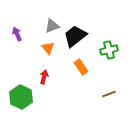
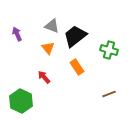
gray triangle: rotated 42 degrees clockwise
green cross: rotated 30 degrees clockwise
orange rectangle: moved 4 px left
red arrow: rotated 56 degrees counterclockwise
green hexagon: moved 4 px down
